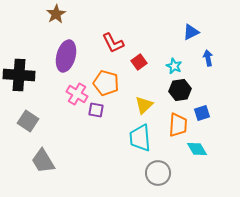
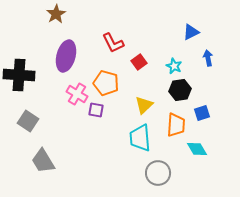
orange trapezoid: moved 2 px left
